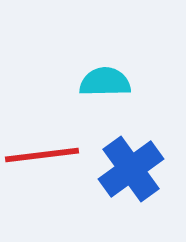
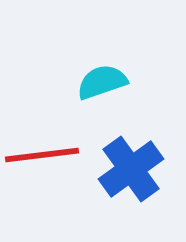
cyan semicircle: moved 3 px left; rotated 18 degrees counterclockwise
